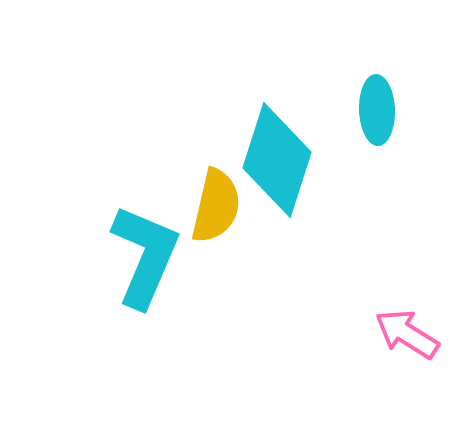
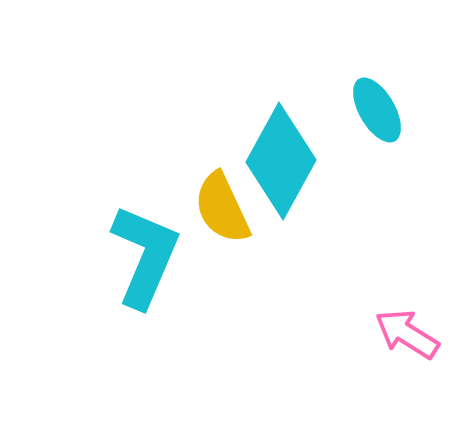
cyan ellipse: rotated 28 degrees counterclockwise
cyan diamond: moved 4 px right, 1 px down; rotated 11 degrees clockwise
yellow semicircle: moved 6 px right, 2 px down; rotated 142 degrees clockwise
